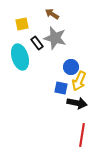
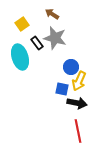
yellow square: rotated 24 degrees counterclockwise
blue square: moved 1 px right, 1 px down
red line: moved 4 px left, 4 px up; rotated 20 degrees counterclockwise
